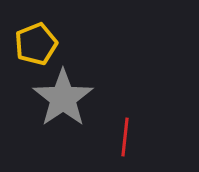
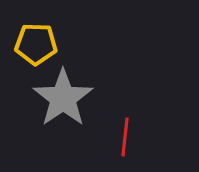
yellow pentagon: rotated 24 degrees clockwise
